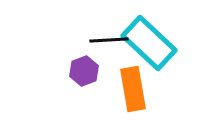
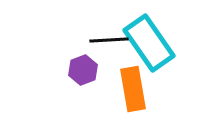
cyan rectangle: rotated 12 degrees clockwise
purple hexagon: moved 1 px left, 1 px up
